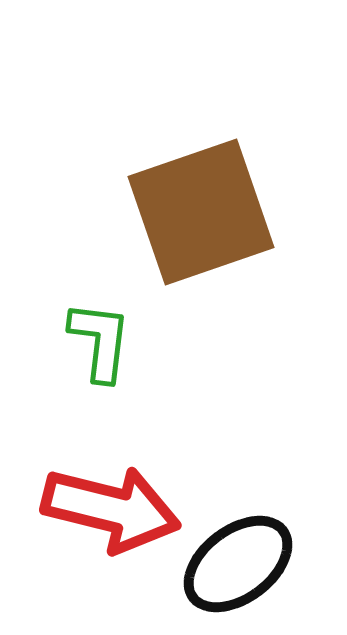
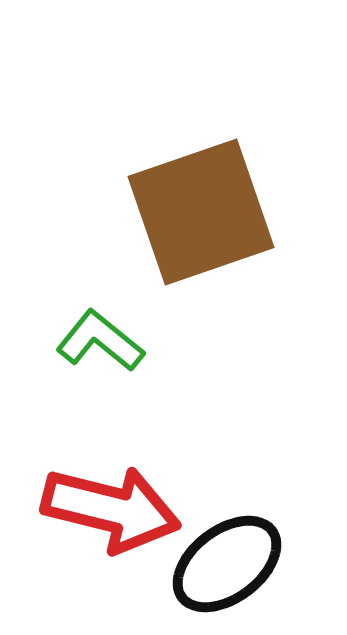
green L-shape: rotated 58 degrees counterclockwise
black ellipse: moved 11 px left
